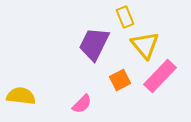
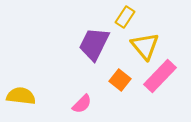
yellow rectangle: rotated 55 degrees clockwise
yellow triangle: moved 1 px down
orange square: rotated 25 degrees counterclockwise
